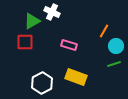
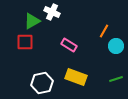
pink rectangle: rotated 14 degrees clockwise
green line: moved 2 px right, 15 px down
white hexagon: rotated 15 degrees clockwise
